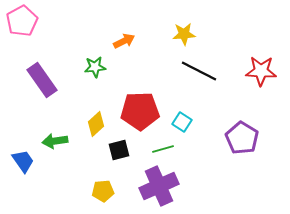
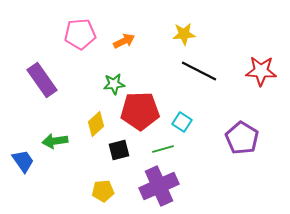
pink pentagon: moved 58 px right, 13 px down; rotated 24 degrees clockwise
green star: moved 19 px right, 17 px down
